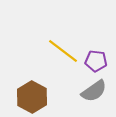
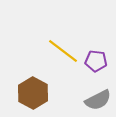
gray semicircle: moved 4 px right, 9 px down; rotated 8 degrees clockwise
brown hexagon: moved 1 px right, 4 px up
